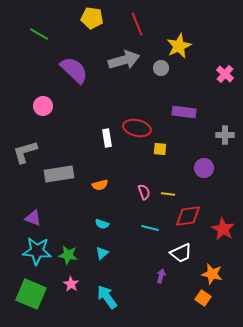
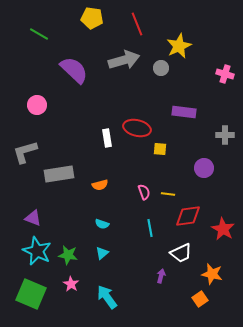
pink cross: rotated 24 degrees counterclockwise
pink circle: moved 6 px left, 1 px up
cyan line: rotated 66 degrees clockwise
cyan star: rotated 20 degrees clockwise
orange square: moved 3 px left, 1 px down; rotated 21 degrees clockwise
